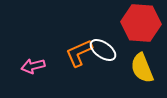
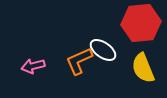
red hexagon: rotated 9 degrees counterclockwise
orange L-shape: moved 8 px down
yellow semicircle: moved 1 px right
